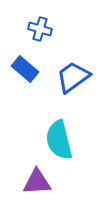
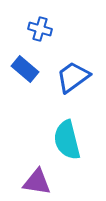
cyan semicircle: moved 8 px right
purple triangle: rotated 12 degrees clockwise
